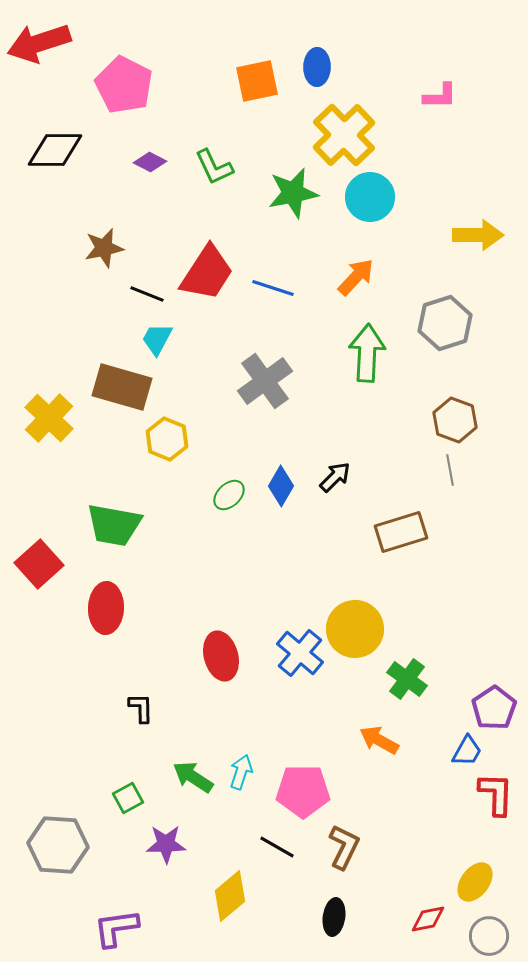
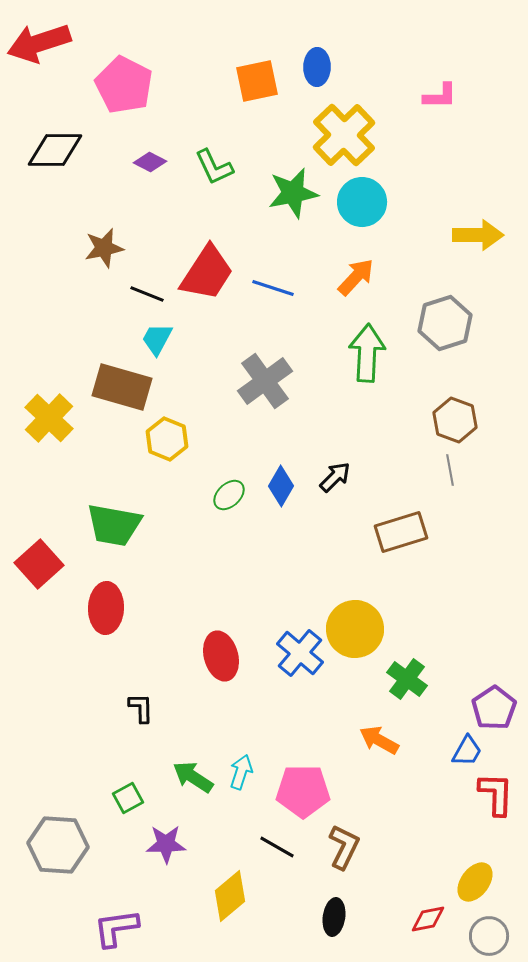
cyan circle at (370, 197): moved 8 px left, 5 px down
